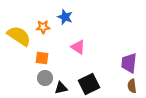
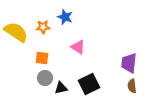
yellow semicircle: moved 3 px left, 4 px up
